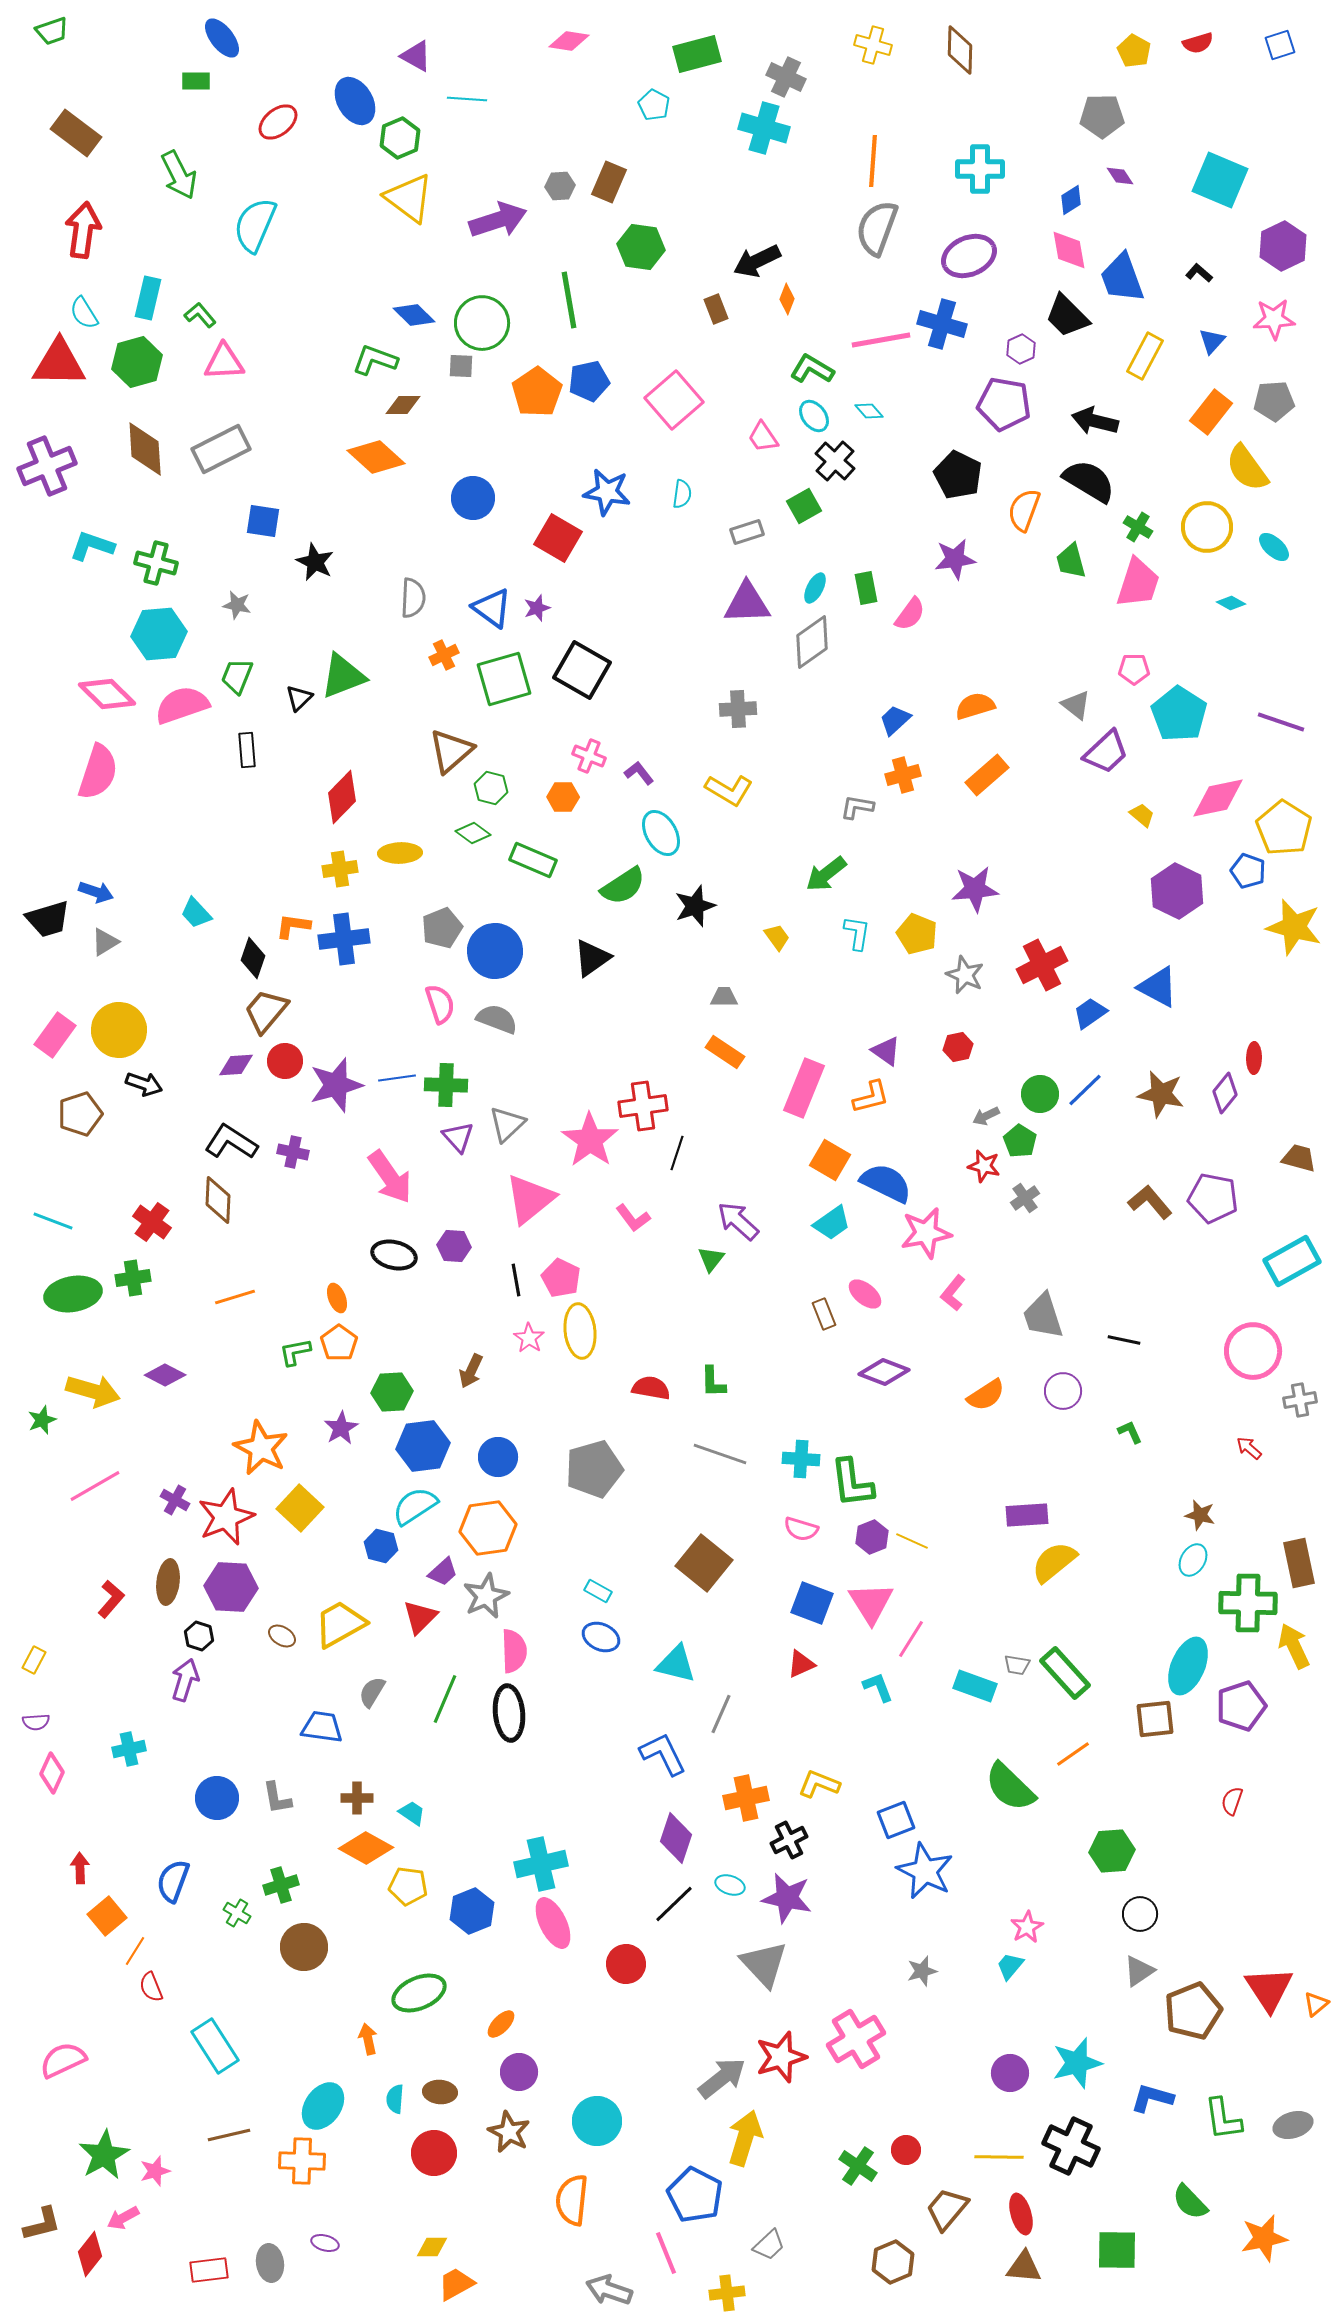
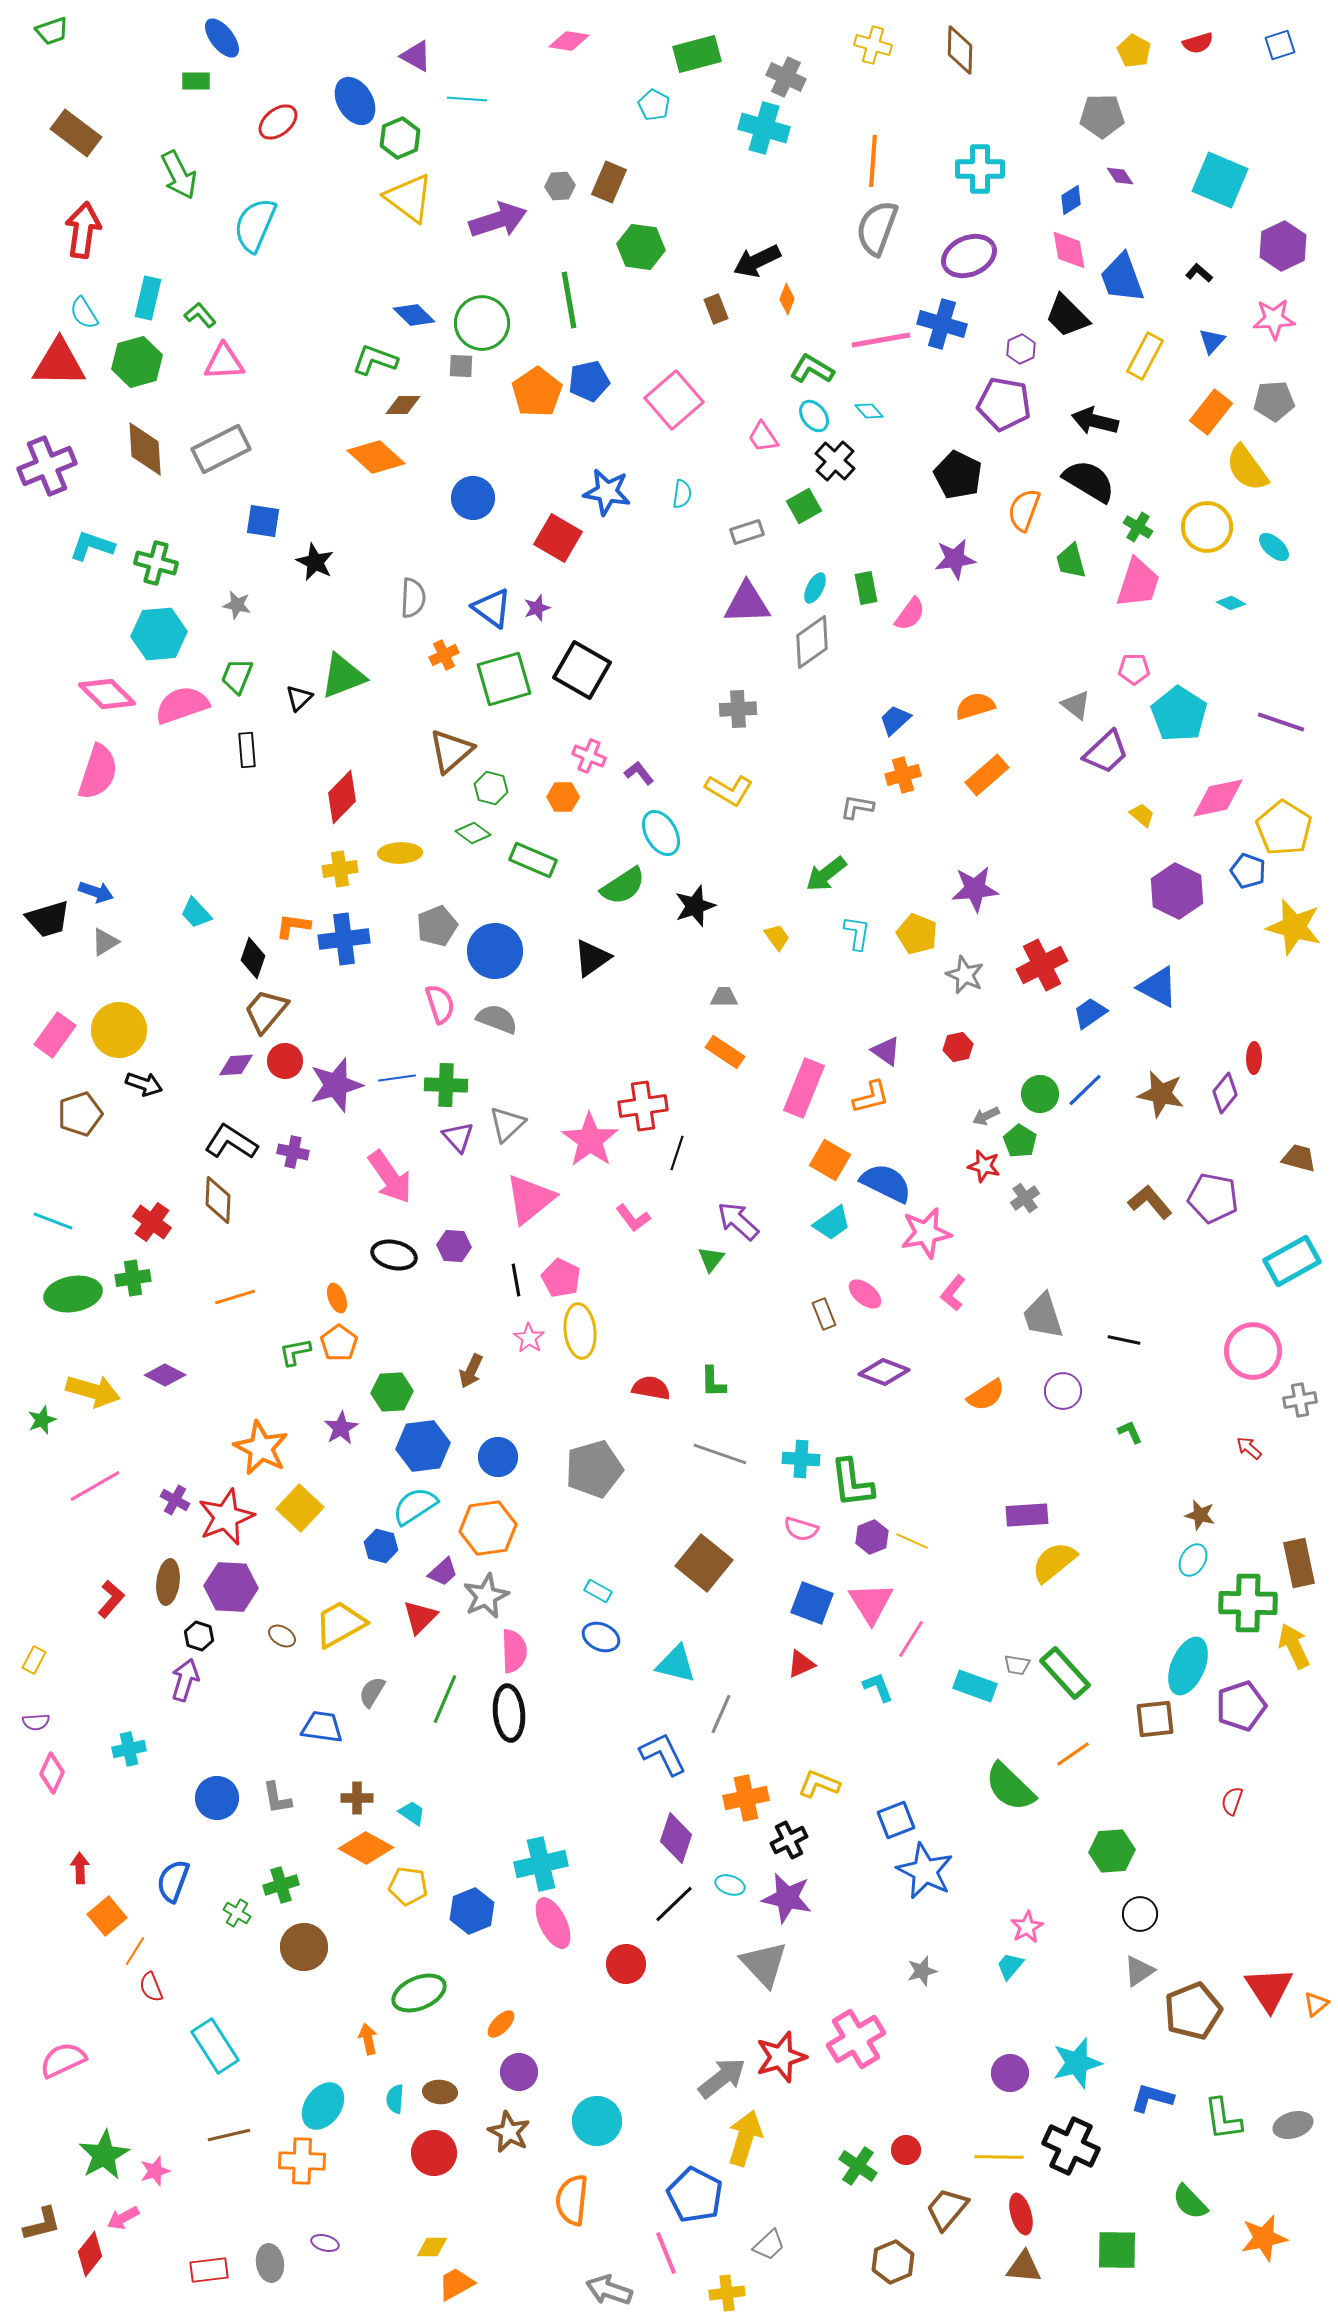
gray pentagon at (442, 928): moved 5 px left, 2 px up
